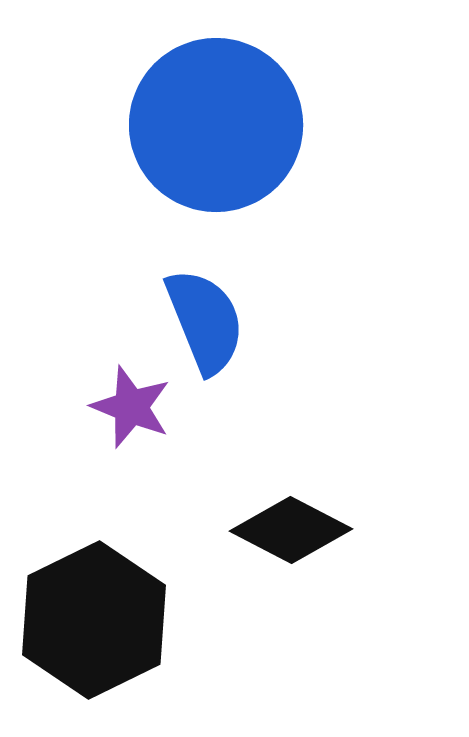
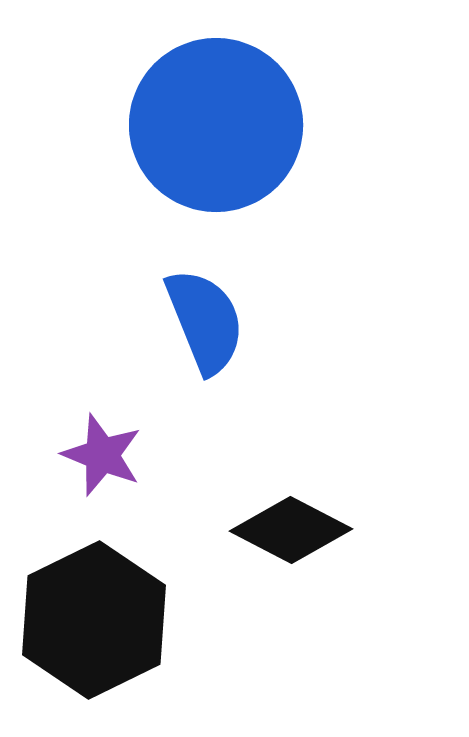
purple star: moved 29 px left, 48 px down
